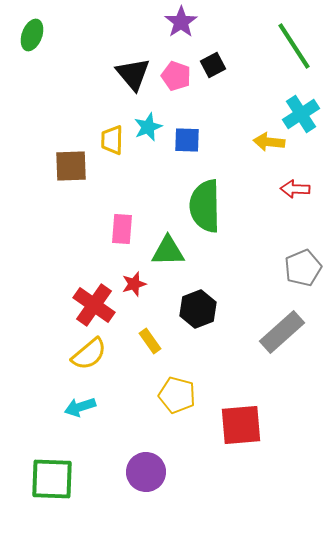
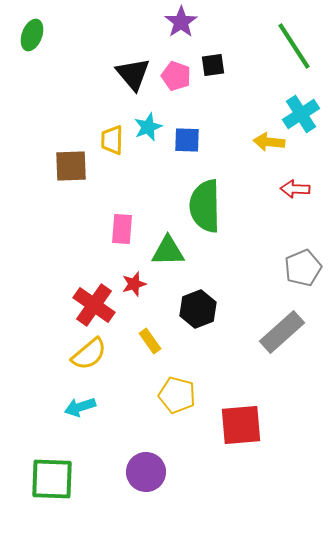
black square: rotated 20 degrees clockwise
